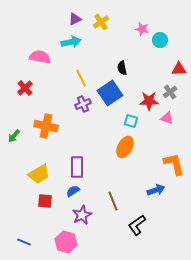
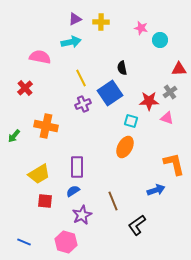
yellow cross: rotated 35 degrees clockwise
pink star: moved 1 px left, 1 px up
